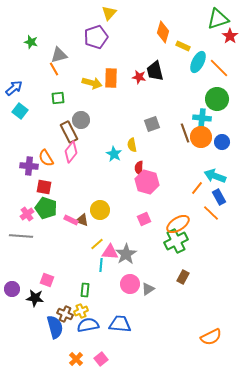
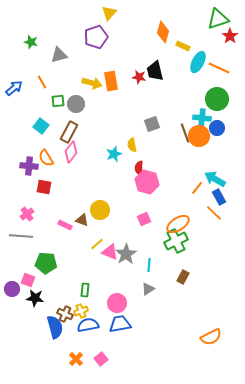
orange line at (219, 68): rotated 20 degrees counterclockwise
orange line at (54, 69): moved 12 px left, 13 px down
orange rectangle at (111, 78): moved 3 px down; rotated 12 degrees counterclockwise
green square at (58, 98): moved 3 px down
cyan square at (20, 111): moved 21 px right, 15 px down
gray circle at (81, 120): moved 5 px left, 16 px up
brown rectangle at (69, 132): rotated 55 degrees clockwise
orange circle at (201, 137): moved 2 px left, 1 px up
blue circle at (222, 142): moved 5 px left, 14 px up
cyan star at (114, 154): rotated 21 degrees clockwise
cyan arrow at (215, 176): moved 3 px down; rotated 10 degrees clockwise
green pentagon at (46, 208): moved 55 px down; rotated 15 degrees counterclockwise
orange line at (211, 213): moved 3 px right
pink rectangle at (71, 220): moved 6 px left, 5 px down
pink triangle at (110, 252): rotated 18 degrees clockwise
cyan line at (101, 265): moved 48 px right
pink square at (47, 280): moved 19 px left
pink circle at (130, 284): moved 13 px left, 19 px down
blue trapezoid at (120, 324): rotated 15 degrees counterclockwise
